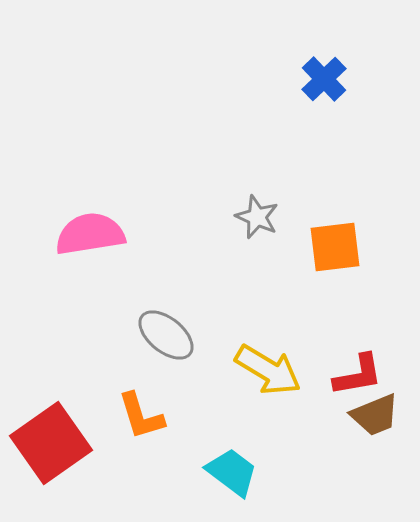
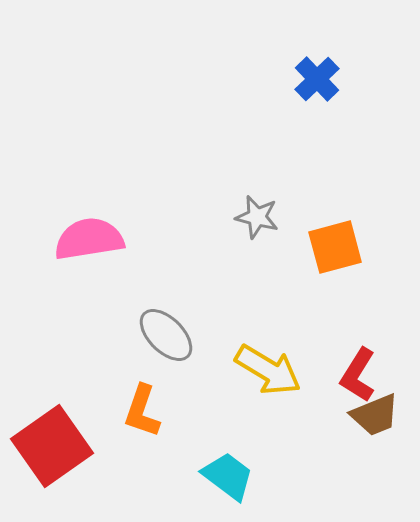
blue cross: moved 7 px left
gray star: rotated 9 degrees counterclockwise
pink semicircle: moved 1 px left, 5 px down
orange square: rotated 8 degrees counterclockwise
gray ellipse: rotated 6 degrees clockwise
red L-shape: rotated 132 degrees clockwise
orange L-shape: moved 1 px right, 5 px up; rotated 36 degrees clockwise
red square: moved 1 px right, 3 px down
cyan trapezoid: moved 4 px left, 4 px down
